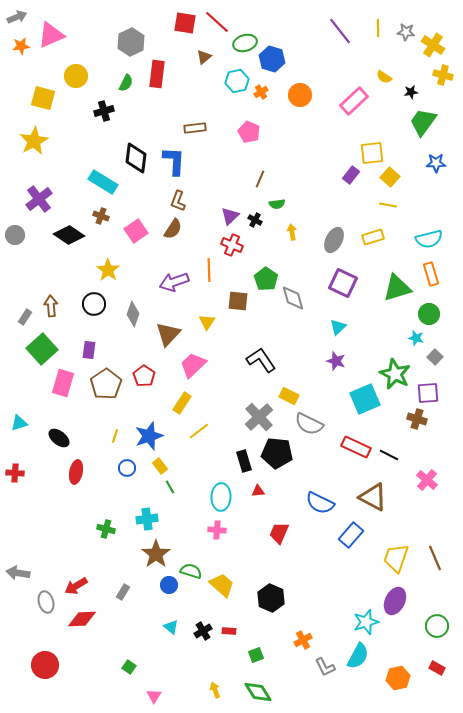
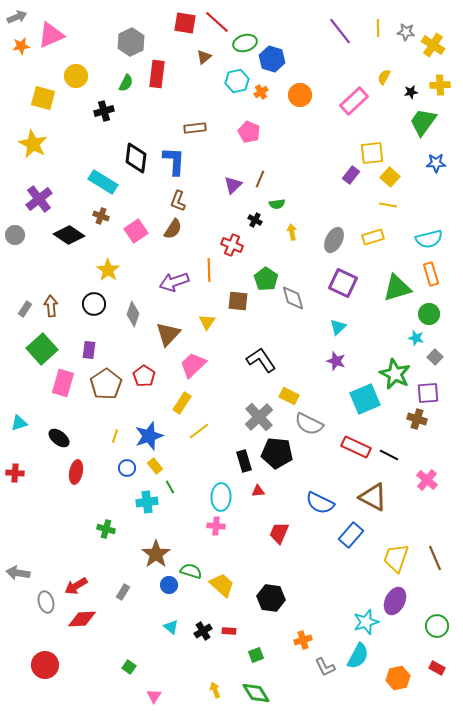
yellow cross at (443, 75): moved 3 px left, 10 px down; rotated 18 degrees counterclockwise
yellow semicircle at (384, 77): rotated 84 degrees clockwise
yellow star at (34, 141): moved 1 px left, 3 px down; rotated 16 degrees counterclockwise
purple triangle at (230, 216): moved 3 px right, 31 px up
gray rectangle at (25, 317): moved 8 px up
yellow rectangle at (160, 466): moved 5 px left
cyan cross at (147, 519): moved 17 px up
pink cross at (217, 530): moved 1 px left, 4 px up
black hexagon at (271, 598): rotated 16 degrees counterclockwise
orange cross at (303, 640): rotated 12 degrees clockwise
green diamond at (258, 692): moved 2 px left, 1 px down
